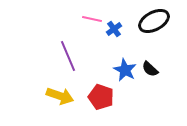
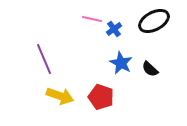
purple line: moved 24 px left, 3 px down
blue star: moved 4 px left, 7 px up
